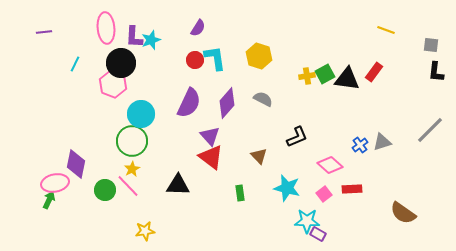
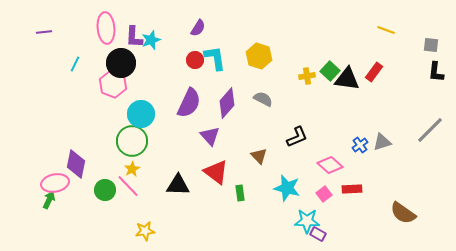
green square at (325, 74): moved 5 px right, 3 px up; rotated 18 degrees counterclockwise
red triangle at (211, 157): moved 5 px right, 15 px down
